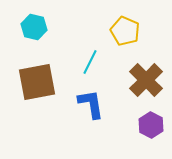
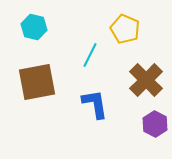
yellow pentagon: moved 2 px up
cyan line: moved 7 px up
blue L-shape: moved 4 px right
purple hexagon: moved 4 px right, 1 px up
